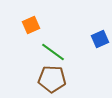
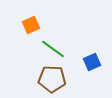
blue square: moved 8 px left, 23 px down
green line: moved 3 px up
